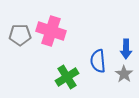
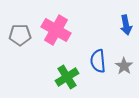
pink cross: moved 5 px right, 1 px up; rotated 12 degrees clockwise
blue arrow: moved 24 px up; rotated 12 degrees counterclockwise
gray star: moved 8 px up
